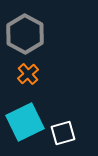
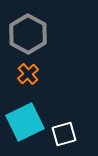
gray hexagon: moved 3 px right
white square: moved 1 px right, 1 px down
